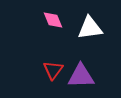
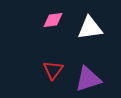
pink diamond: rotated 75 degrees counterclockwise
purple triangle: moved 7 px right, 3 px down; rotated 16 degrees counterclockwise
